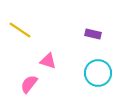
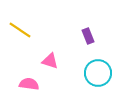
purple rectangle: moved 5 px left, 2 px down; rotated 56 degrees clockwise
pink triangle: moved 2 px right
pink semicircle: rotated 60 degrees clockwise
